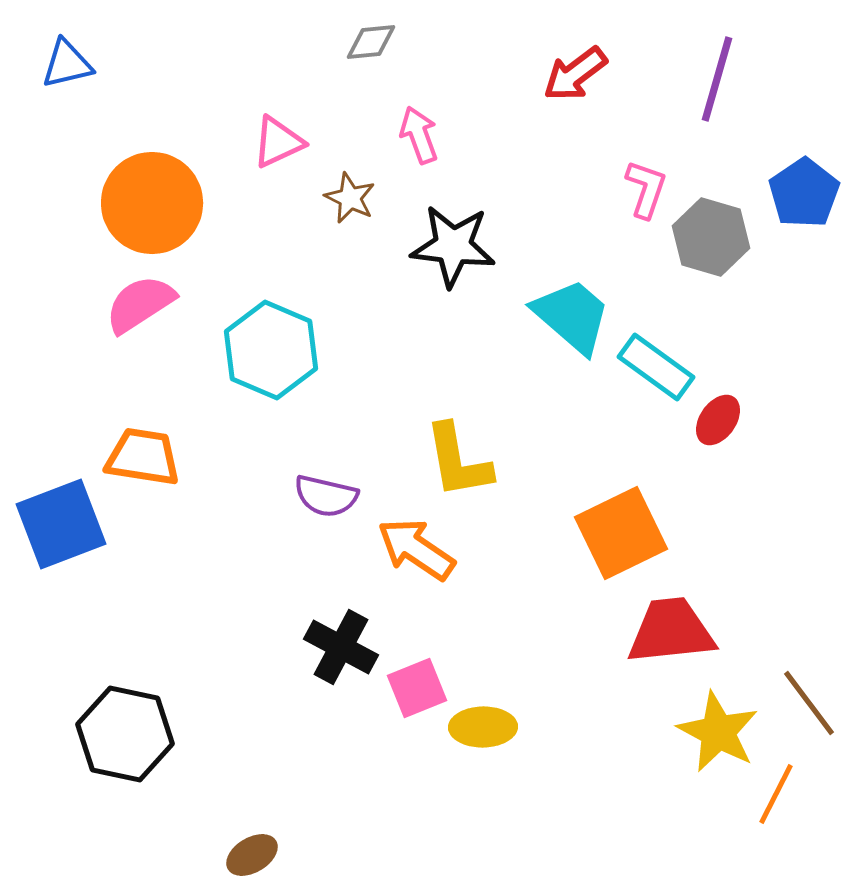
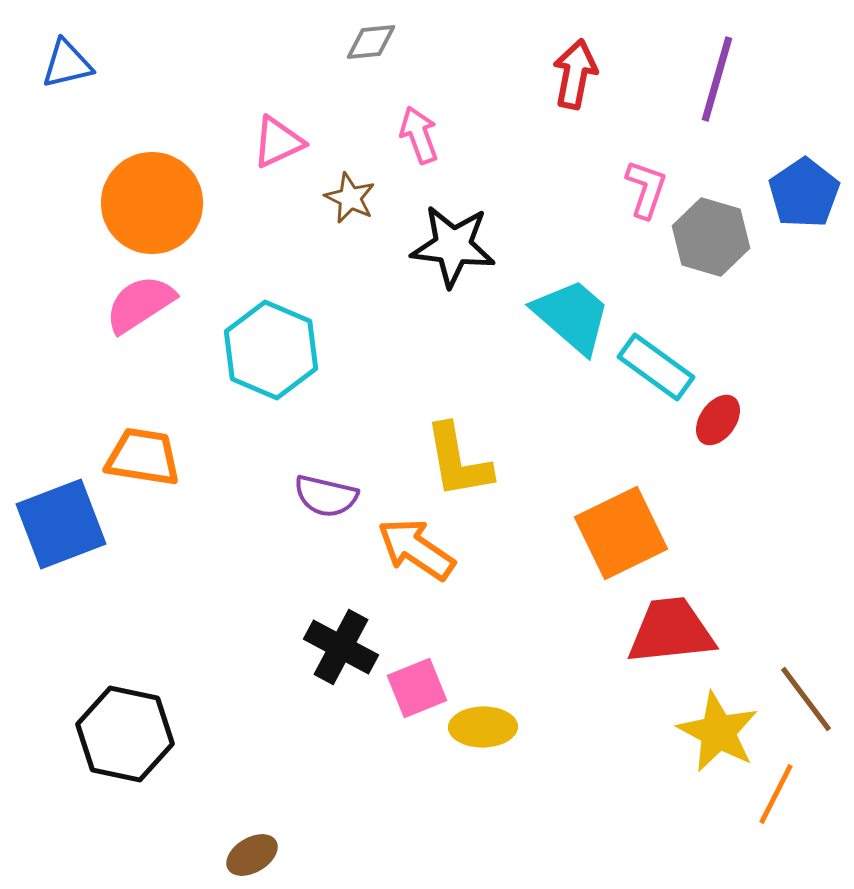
red arrow: rotated 138 degrees clockwise
brown line: moved 3 px left, 4 px up
